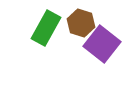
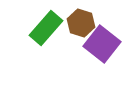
green rectangle: rotated 12 degrees clockwise
